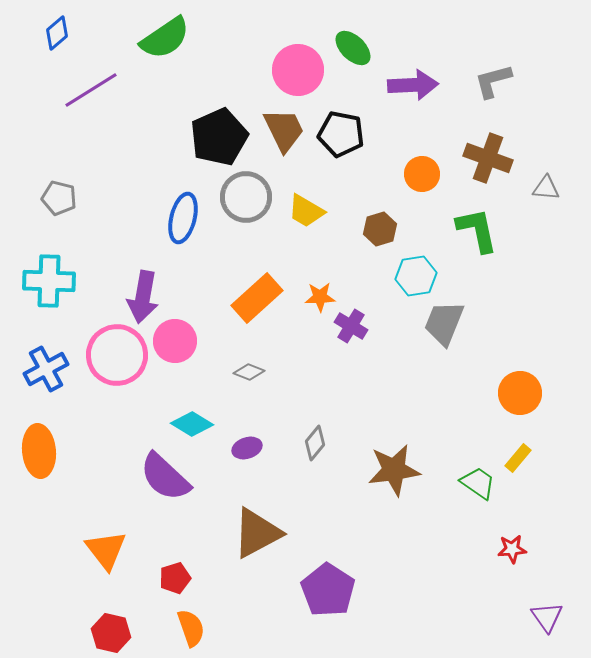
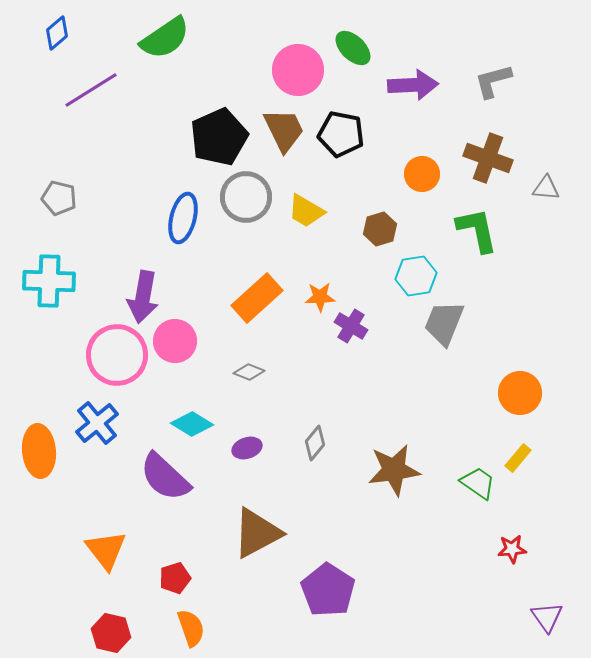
blue cross at (46, 369): moved 51 px right, 54 px down; rotated 12 degrees counterclockwise
